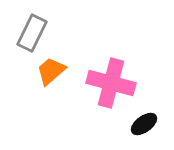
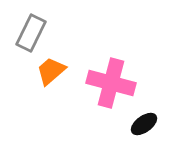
gray rectangle: moved 1 px left
